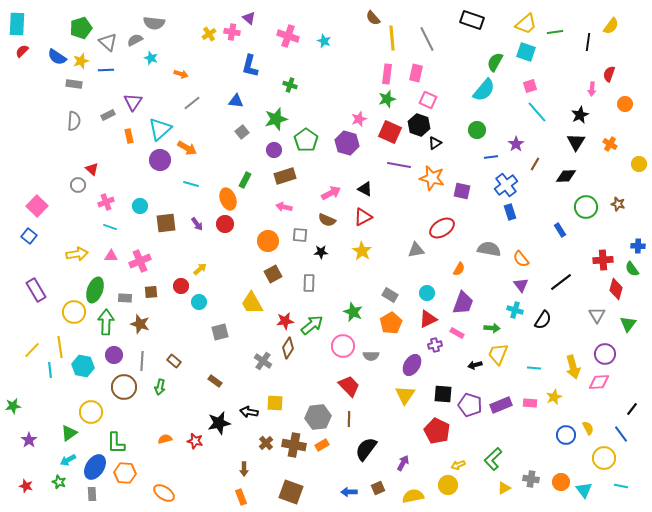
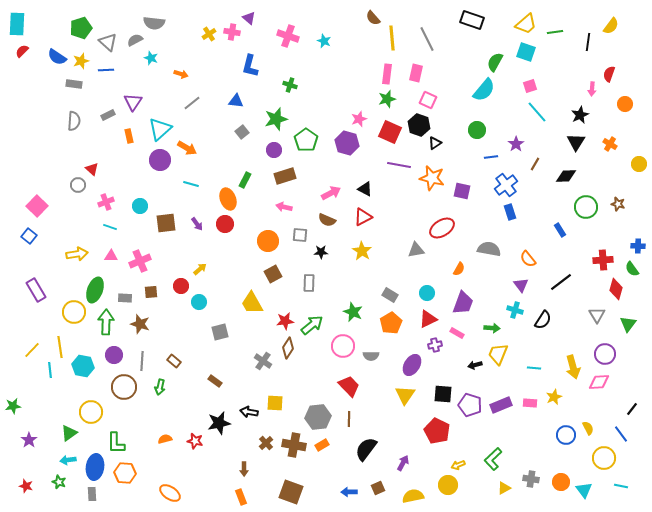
orange semicircle at (521, 259): moved 7 px right
cyan arrow at (68, 460): rotated 21 degrees clockwise
blue ellipse at (95, 467): rotated 25 degrees counterclockwise
orange ellipse at (164, 493): moved 6 px right
